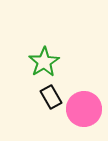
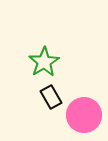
pink circle: moved 6 px down
